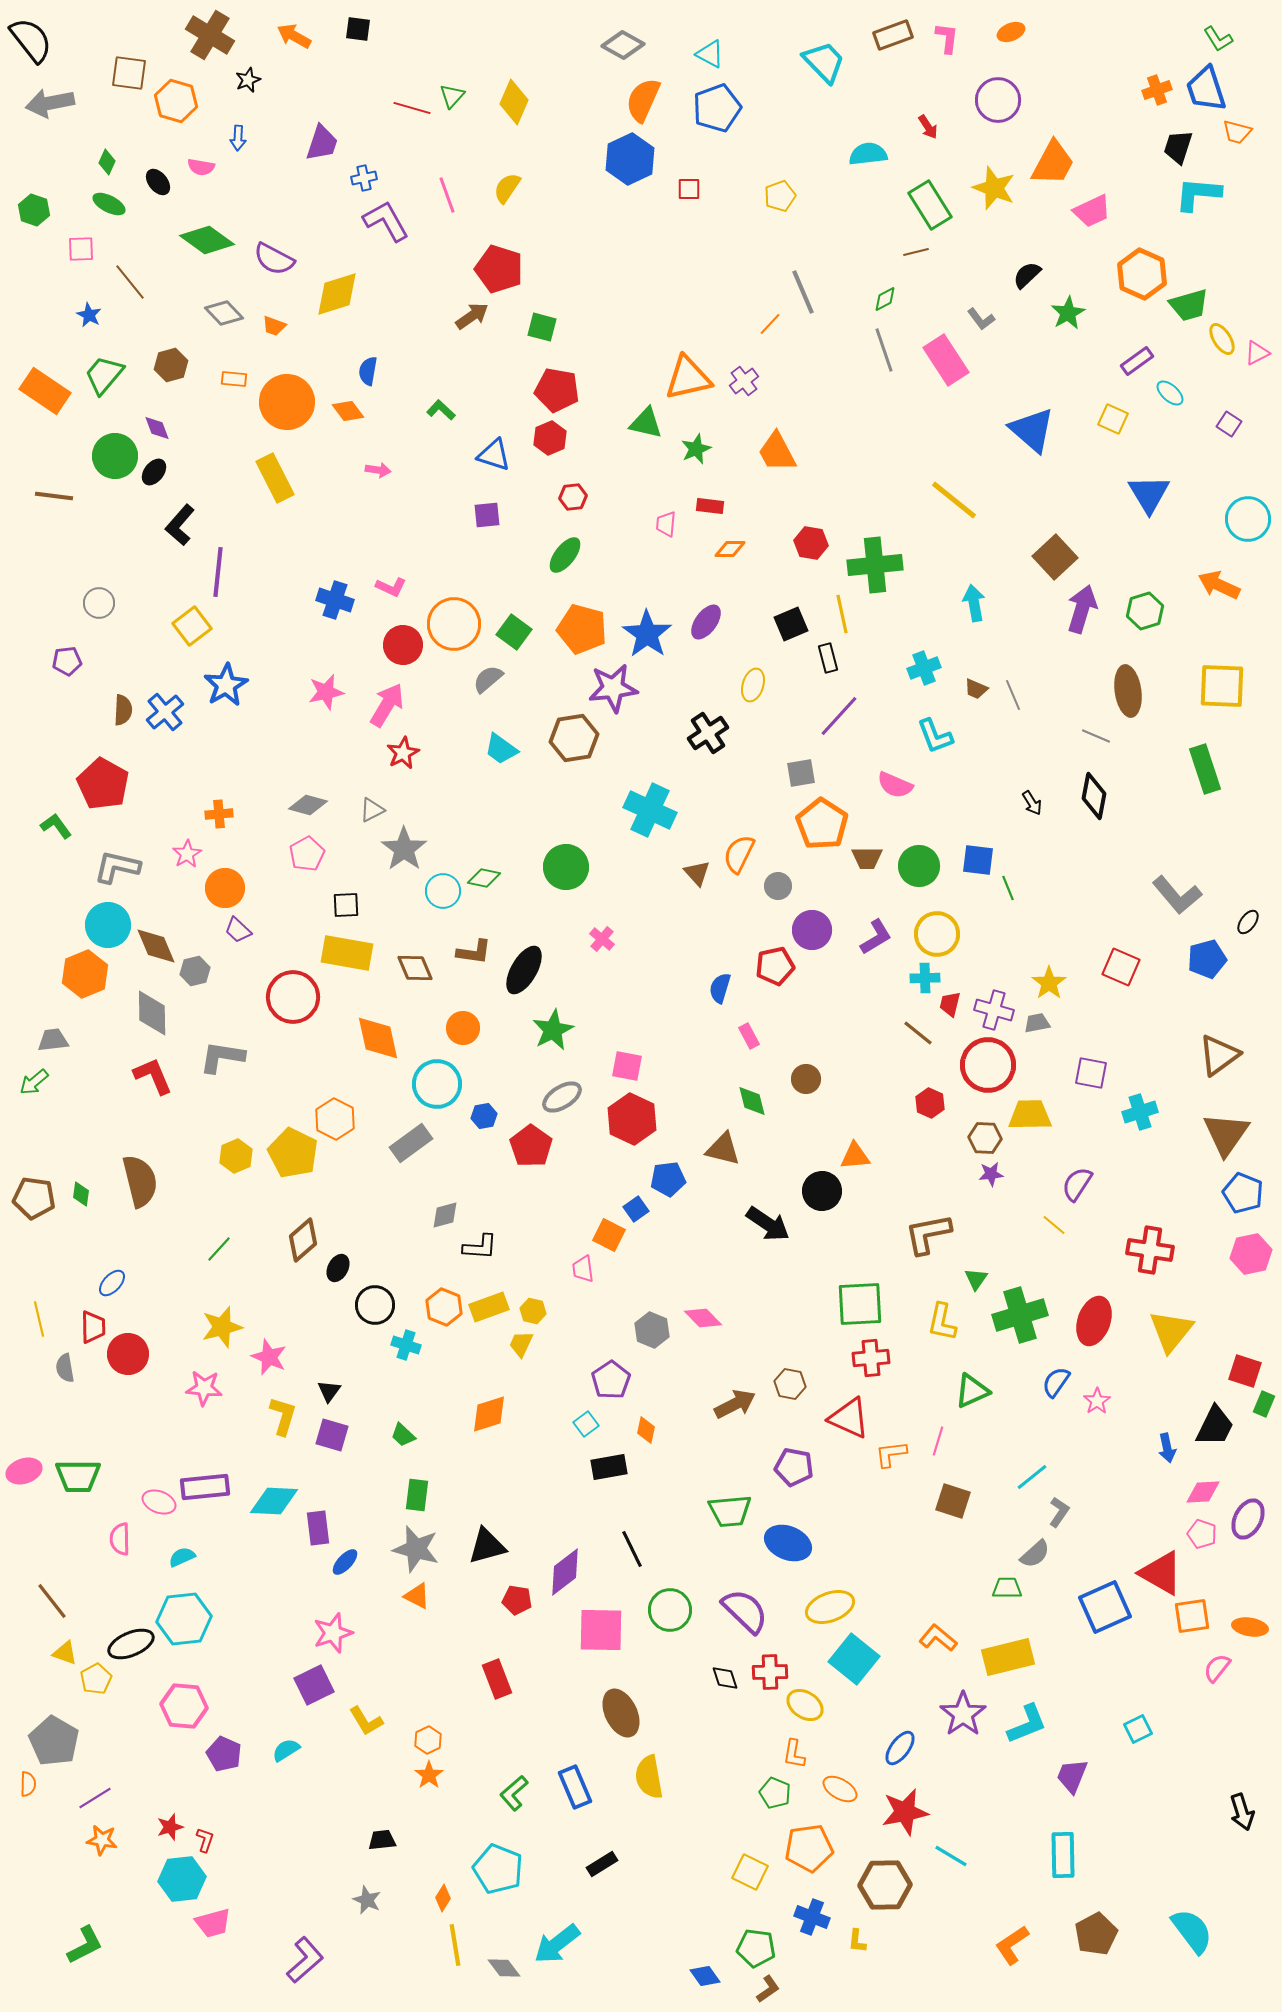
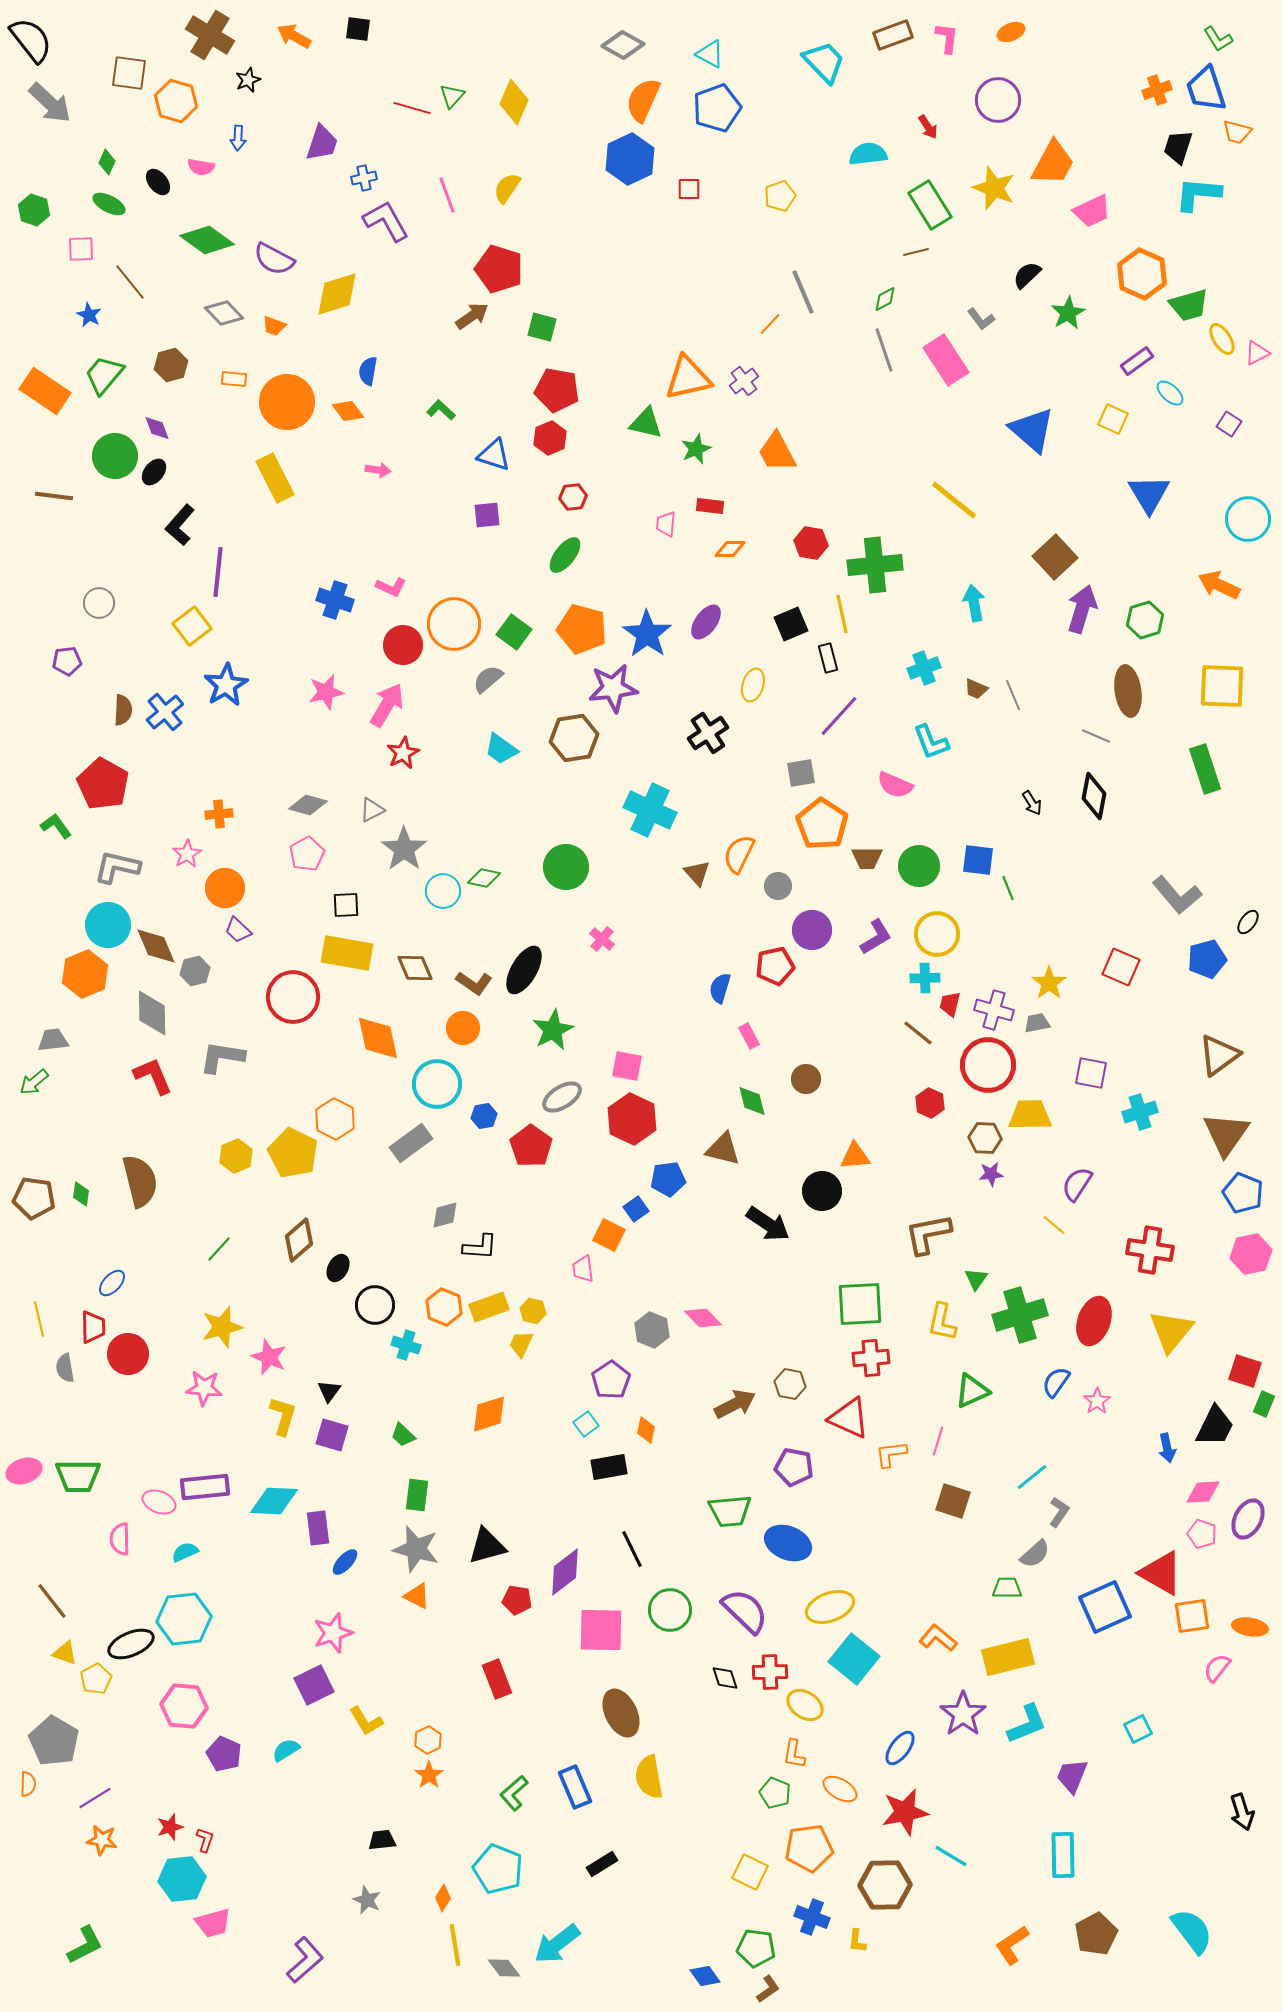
gray arrow at (50, 103): rotated 126 degrees counterclockwise
green hexagon at (1145, 611): moved 9 px down
cyan L-shape at (935, 736): moved 4 px left, 6 px down
brown L-shape at (474, 952): moved 31 px down; rotated 27 degrees clockwise
brown diamond at (303, 1240): moved 4 px left
cyan semicircle at (182, 1557): moved 3 px right, 5 px up
